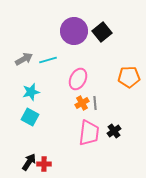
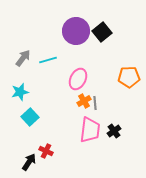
purple circle: moved 2 px right
gray arrow: moved 1 px left, 1 px up; rotated 24 degrees counterclockwise
cyan star: moved 11 px left
orange cross: moved 2 px right, 2 px up
cyan square: rotated 18 degrees clockwise
pink trapezoid: moved 1 px right, 3 px up
red cross: moved 2 px right, 13 px up; rotated 24 degrees clockwise
